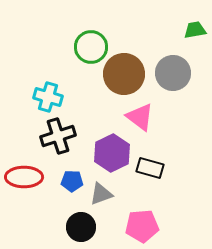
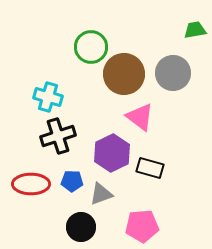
red ellipse: moved 7 px right, 7 px down
